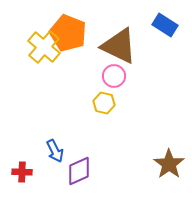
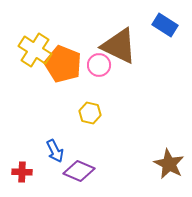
orange pentagon: moved 5 px left, 31 px down
yellow cross: moved 9 px left, 3 px down; rotated 8 degrees counterclockwise
pink circle: moved 15 px left, 11 px up
yellow hexagon: moved 14 px left, 10 px down
brown star: rotated 8 degrees counterclockwise
purple diamond: rotated 48 degrees clockwise
